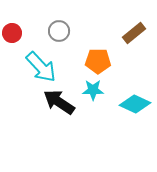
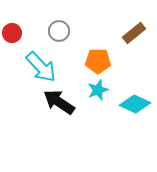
cyan star: moved 5 px right; rotated 20 degrees counterclockwise
